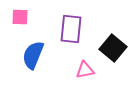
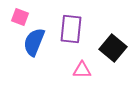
pink square: rotated 18 degrees clockwise
blue semicircle: moved 1 px right, 13 px up
pink triangle: moved 3 px left; rotated 12 degrees clockwise
